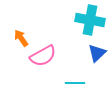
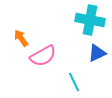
blue triangle: rotated 18 degrees clockwise
cyan line: moved 1 px left, 1 px up; rotated 66 degrees clockwise
